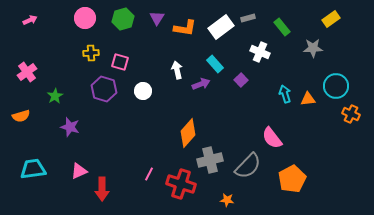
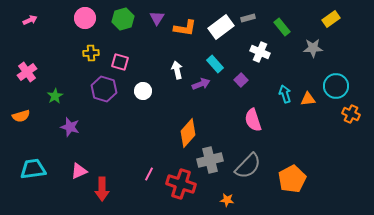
pink semicircle: moved 19 px left, 18 px up; rotated 20 degrees clockwise
